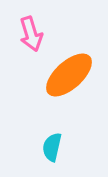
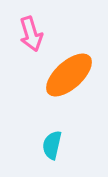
cyan semicircle: moved 2 px up
